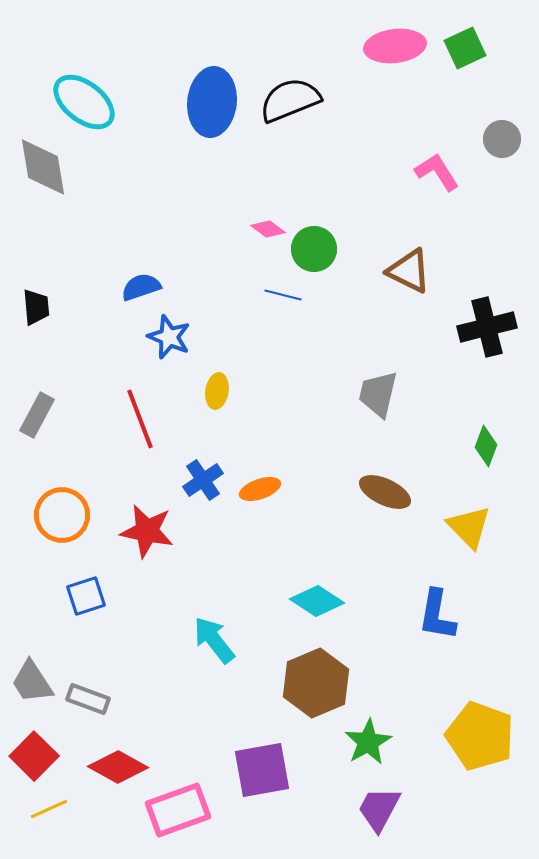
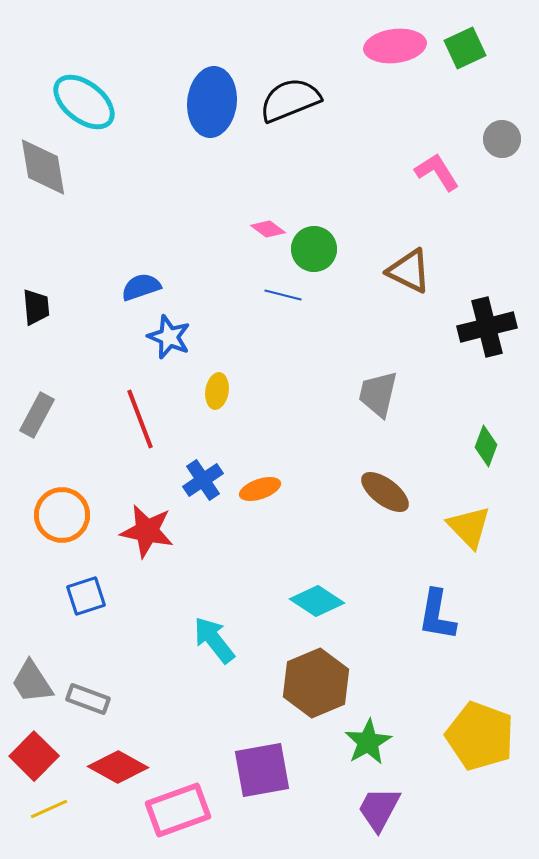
brown ellipse at (385, 492): rotated 12 degrees clockwise
